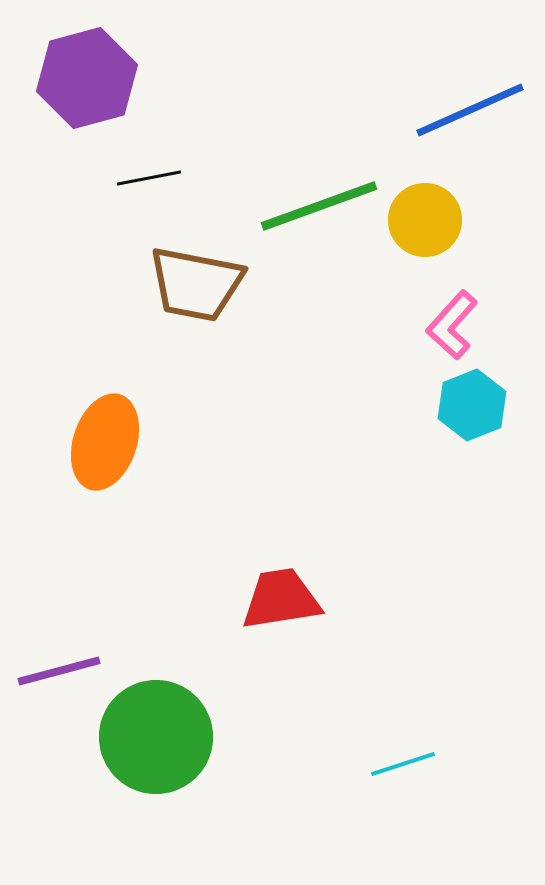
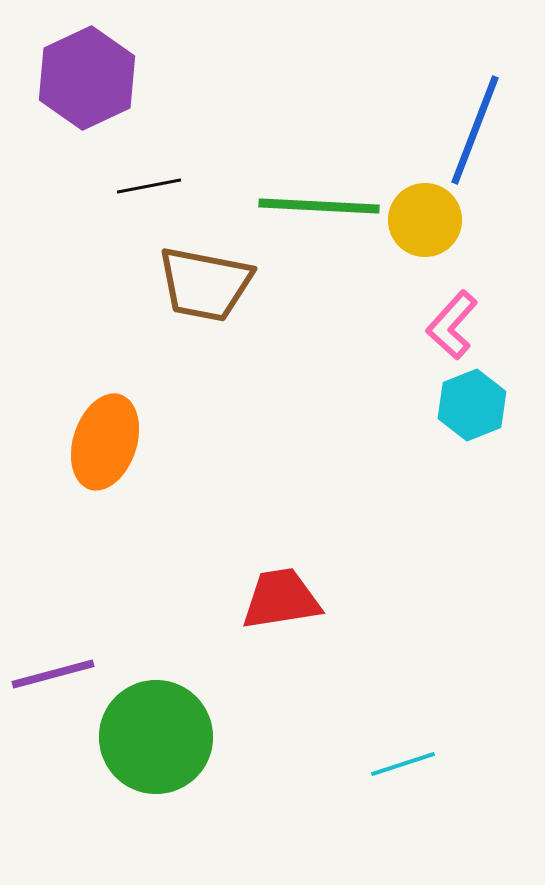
purple hexagon: rotated 10 degrees counterclockwise
blue line: moved 5 px right, 20 px down; rotated 45 degrees counterclockwise
black line: moved 8 px down
green line: rotated 23 degrees clockwise
brown trapezoid: moved 9 px right
purple line: moved 6 px left, 3 px down
